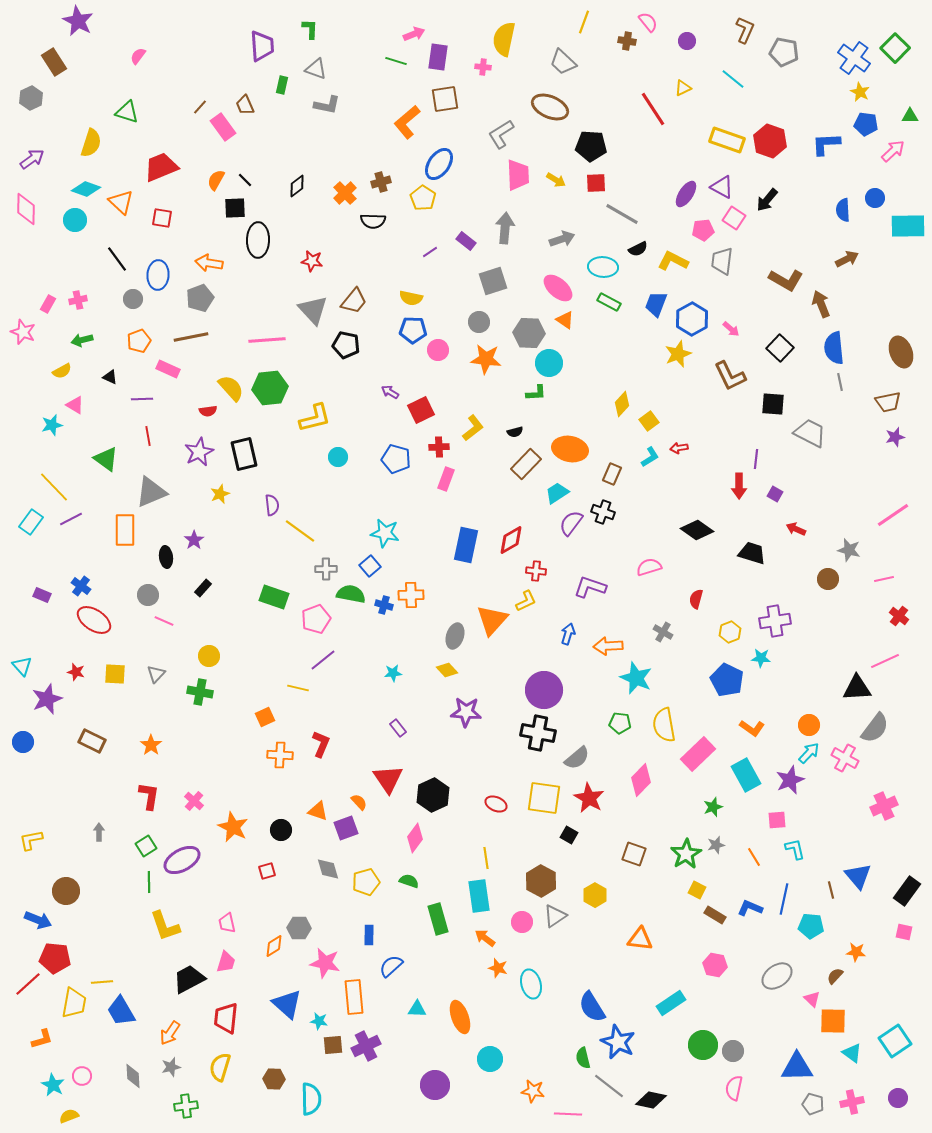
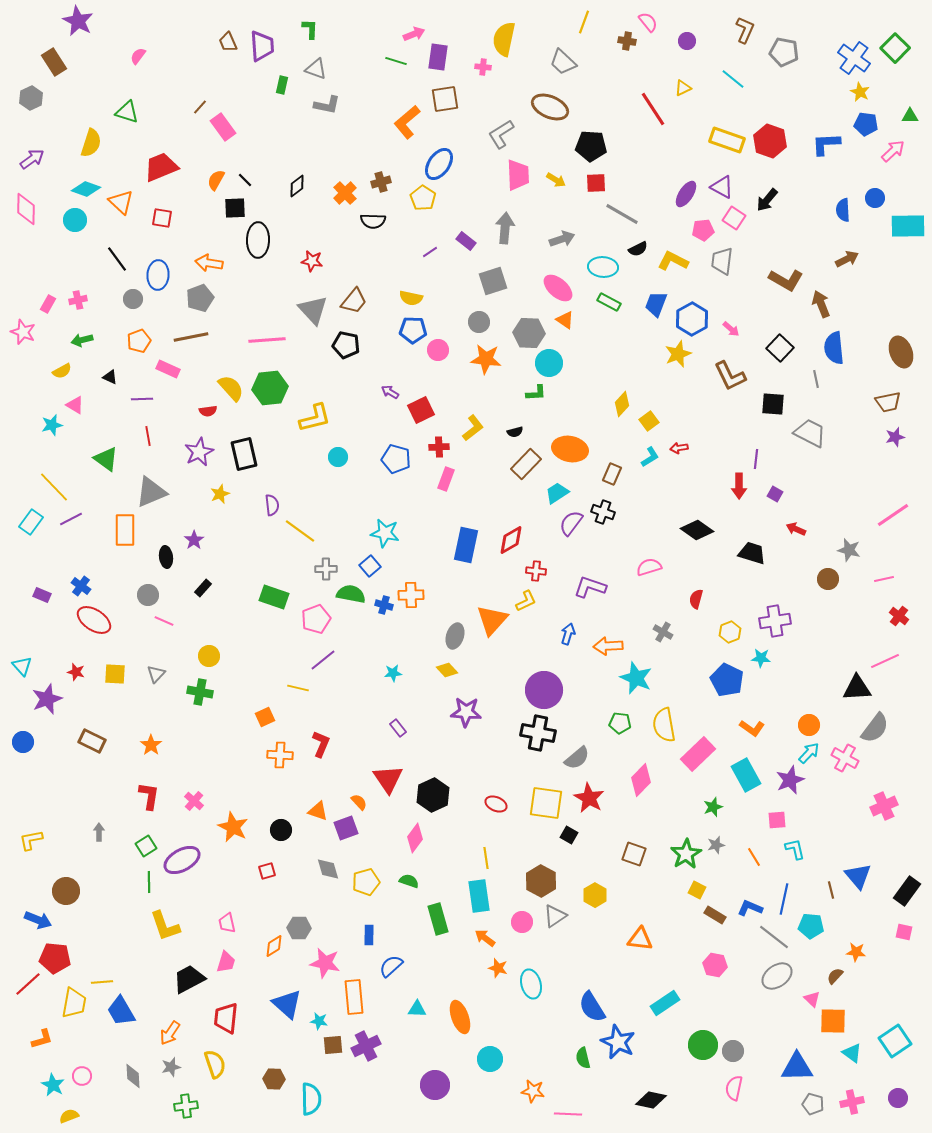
brown trapezoid at (245, 105): moved 17 px left, 63 px up
gray line at (840, 382): moved 24 px left, 3 px up
yellow square at (544, 798): moved 2 px right, 5 px down
cyan rectangle at (671, 1003): moved 6 px left
yellow semicircle at (220, 1067): moved 5 px left, 3 px up; rotated 144 degrees clockwise
gray line at (609, 1086): moved 165 px right, 149 px up
